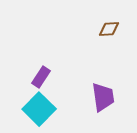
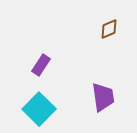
brown diamond: rotated 20 degrees counterclockwise
purple rectangle: moved 12 px up
